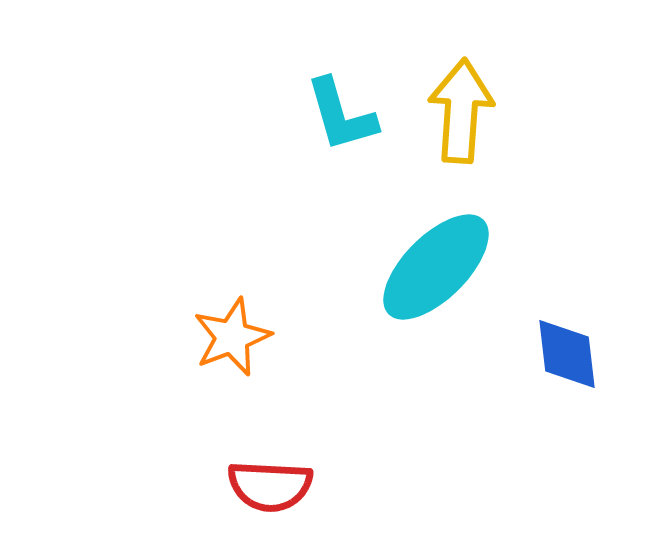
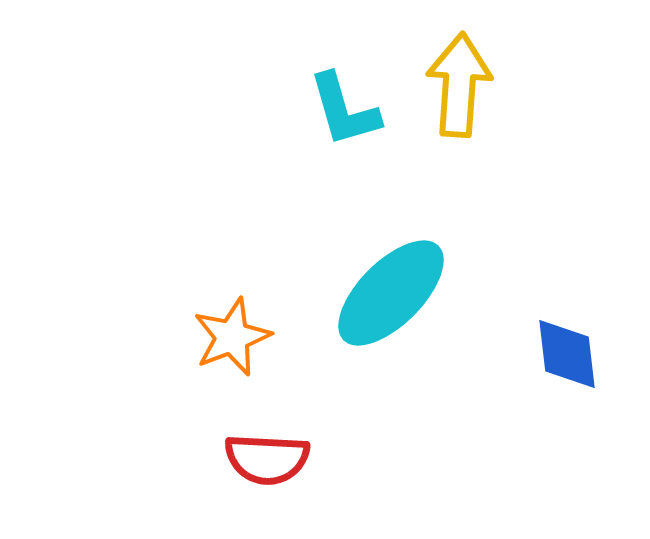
yellow arrow: moved 2 px left, 26 px up
cyan L-shape: moved 3 px right, 5 px up
cyan ellipse: moved 45 px left, 26 px down
red semicircle: moved 3 px left, 27 px up
